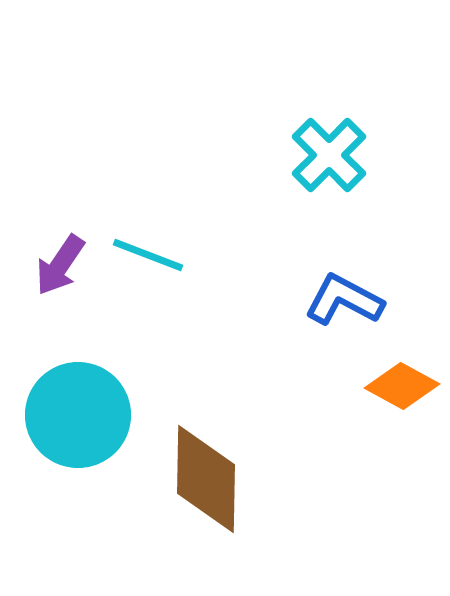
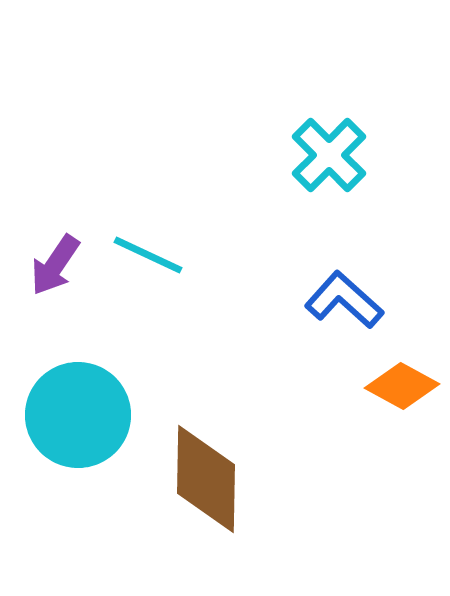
cyan line: rotated 4 degrees clockwise
purple arrow: moved 5 px left
blue L-shape: rotated 14 degrees clockwise
